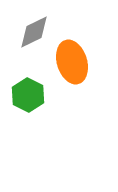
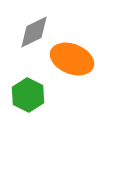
orange ellipse: moved 3 px up; rotated 51 degrees counterclockwise
